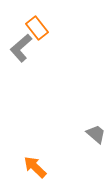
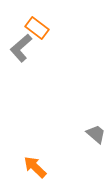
orange rectangle: rotated 15 degrees counterclockwise
